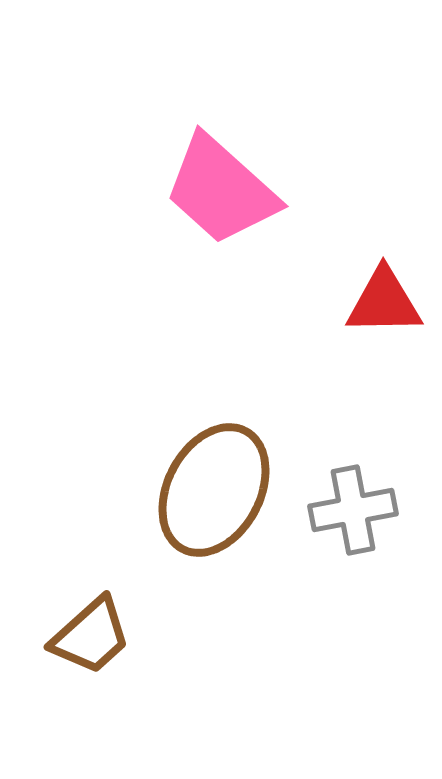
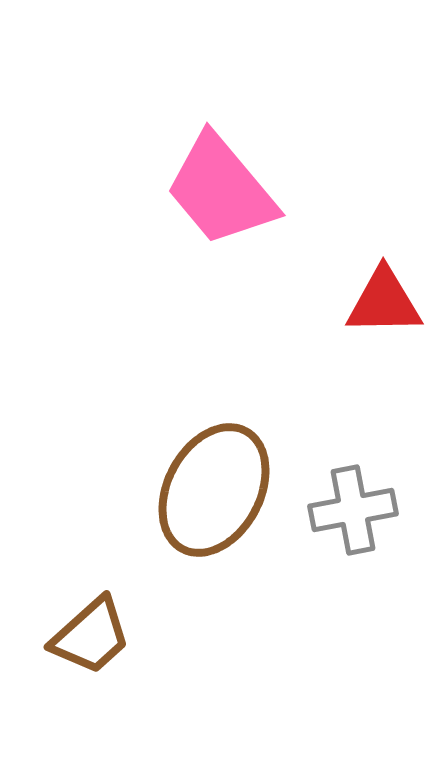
pink trapezoid: rotated 8 degrees clockwise
